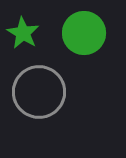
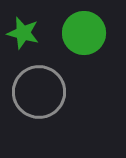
green star: rotated 16 degrees counterclockwise
